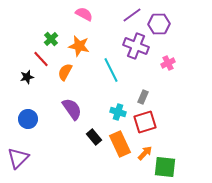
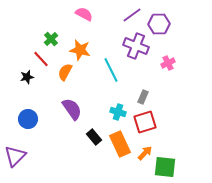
orange star: moved 1 px right, 4 px down
purple triangle: moved 3 px left, 2 px up
